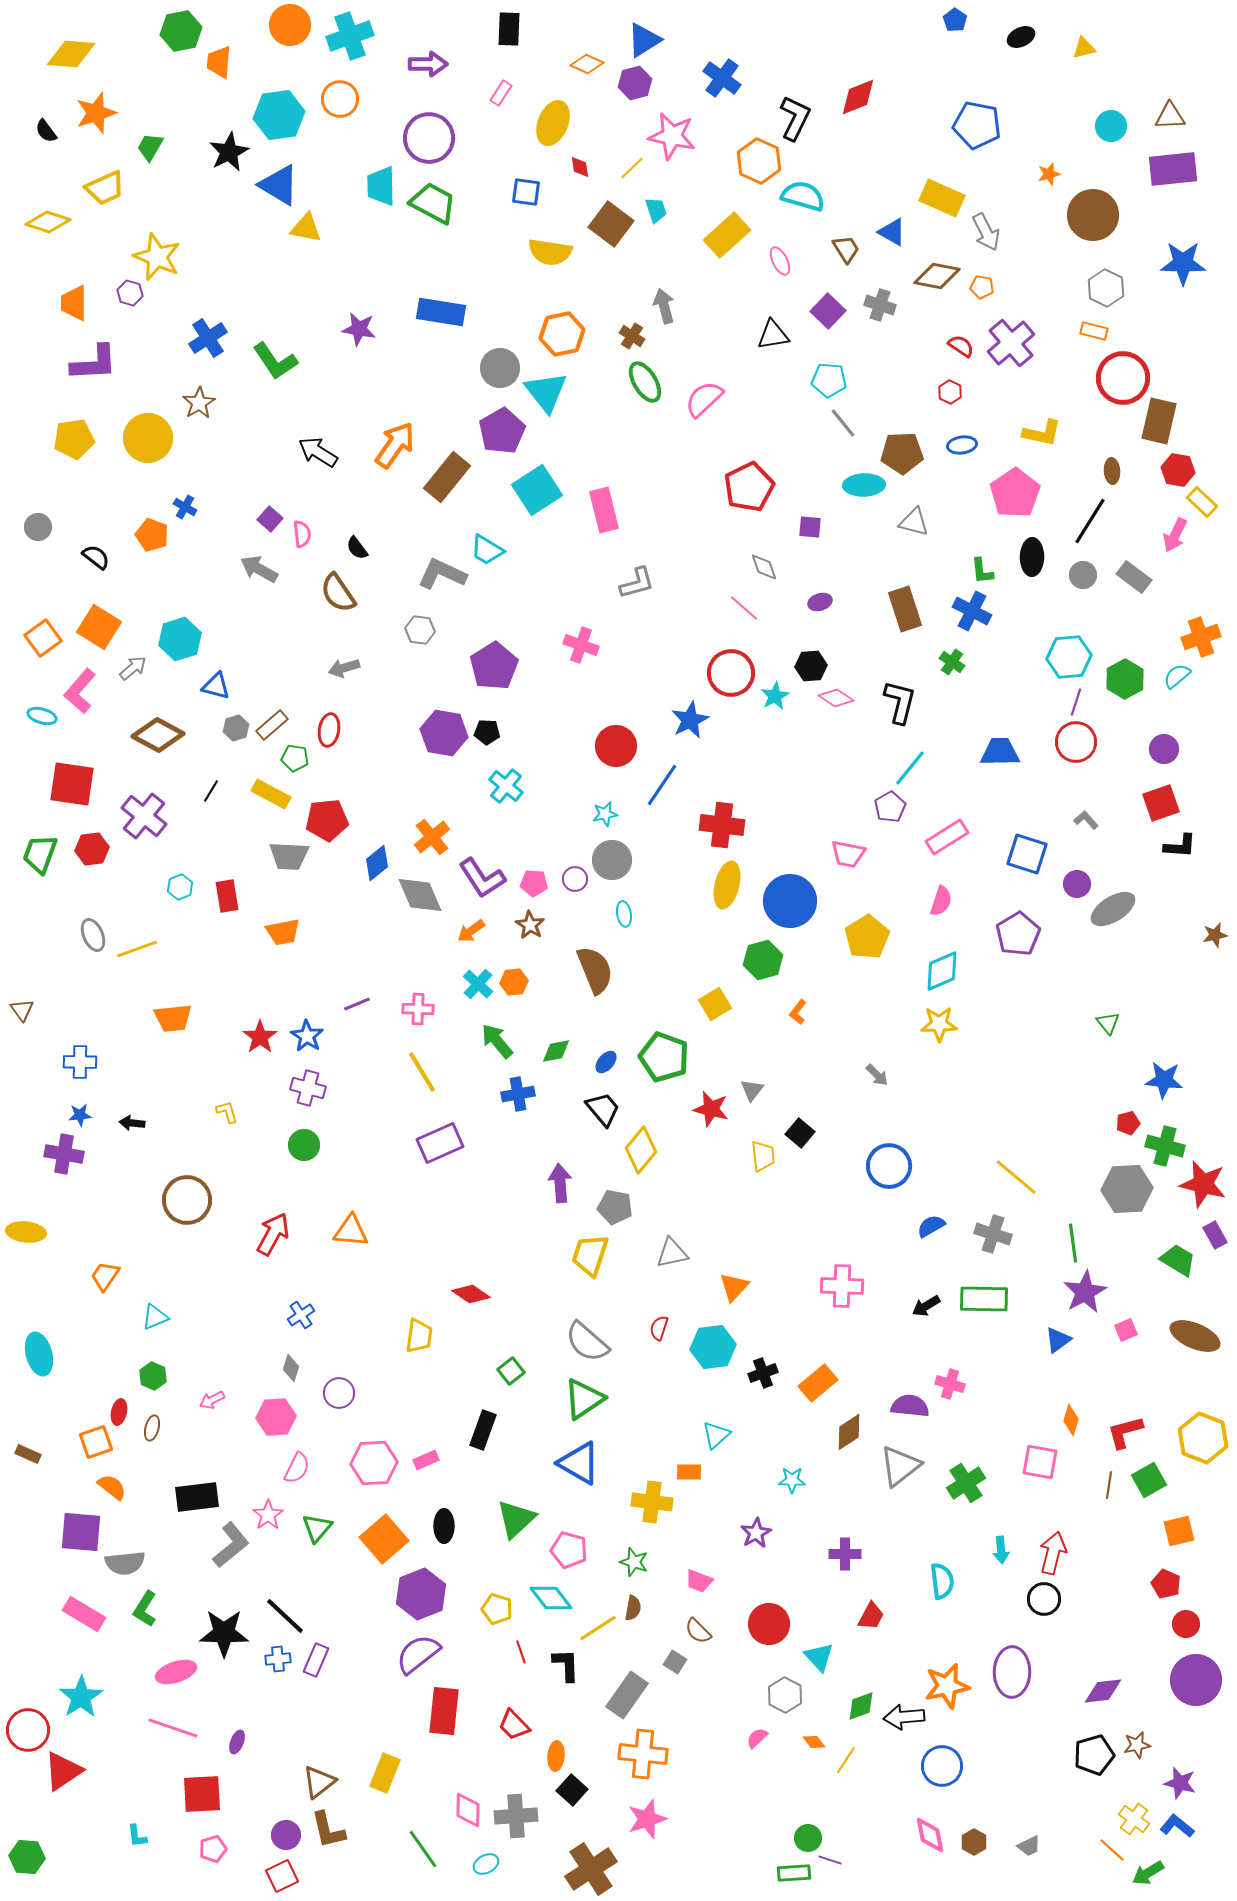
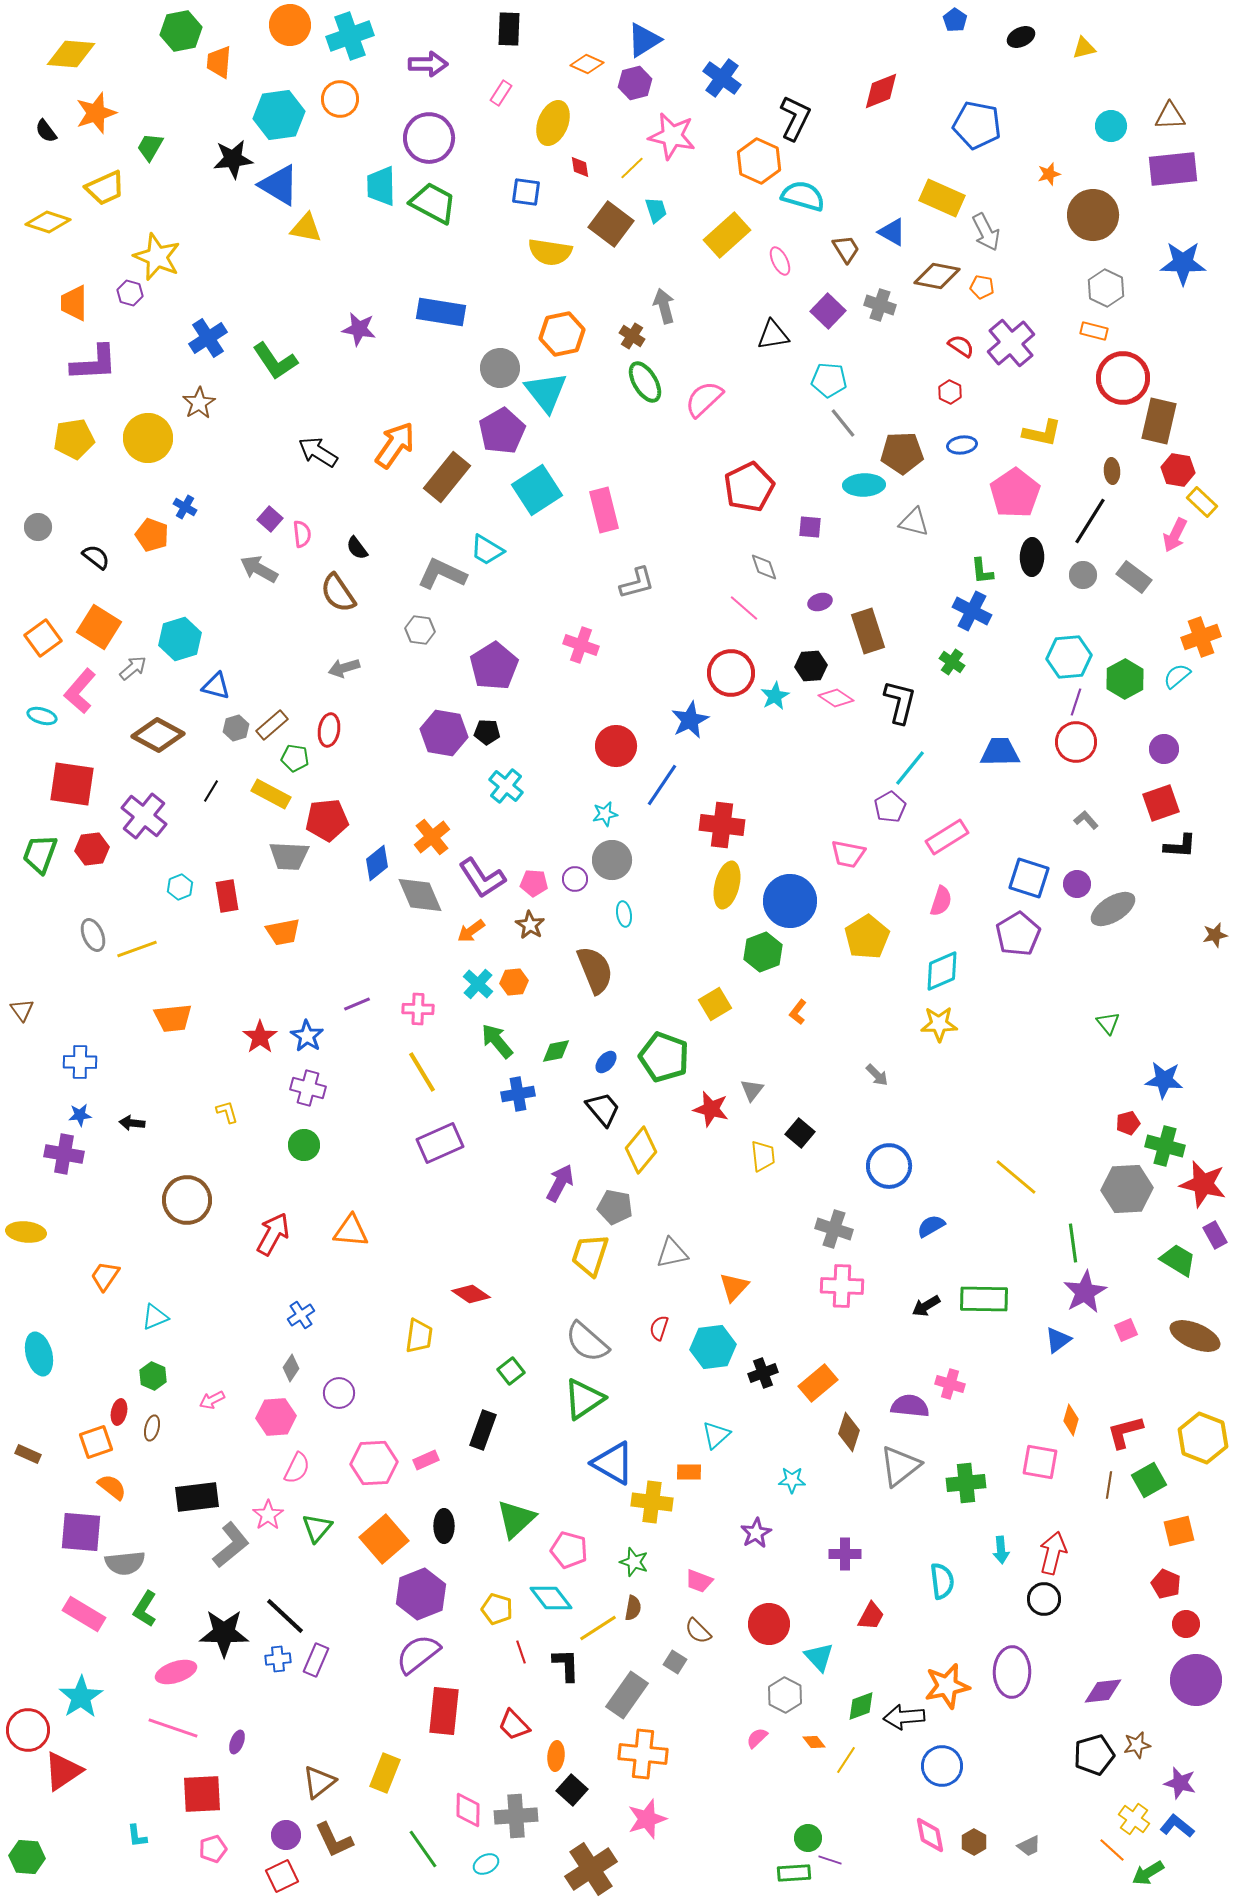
red diamond at (858, 97): moved 23 px right, 6 px up
black star at (229, 152): moved 4 px right, 7 px down; rotated 21 degrees clockwise
brown rectangle at (905, 609): moved 37 px left, 22 px down
blue square at (1027, 854): moved 2 px right, 24 px down
green hexagon at (763, 960): moved 8 px up; rotated 6 degrees counterclockwise
purple arrow at (560, 1183): rotated 33 degrees clockwise
gray cross at (993, 1234): moved 159 px left, 5 px up
gray diamond at (291, 1368): rotated 16 degrees clockwise
brown diamond at (849, 1432): rotated 39 degrees counterclockwise
blue triangle at (579, 1463): moved 34 px right
green cross at (966, 1483): rotated 27 degrees clockwise
brown L-shape at (328, 1830): moved 6 px right, 10 px down; rotated 12 degrees counterclockwise
